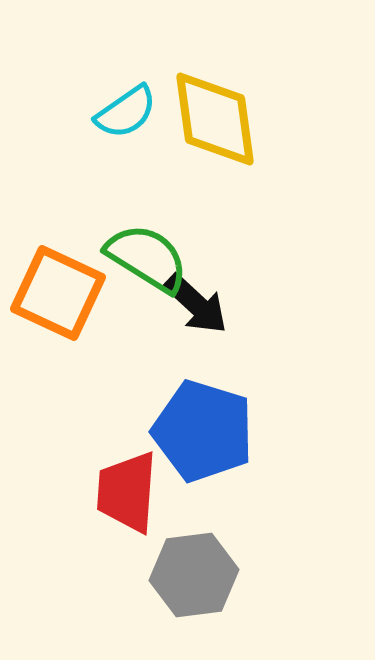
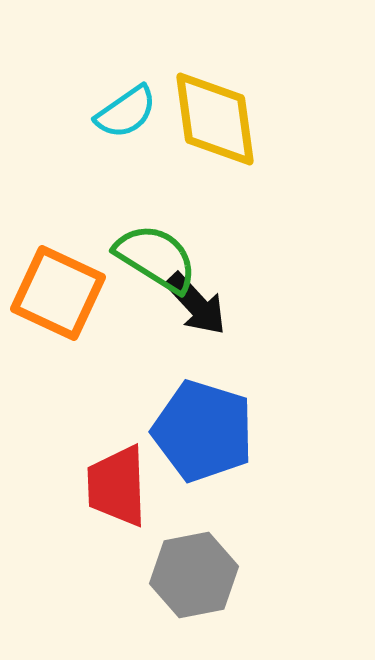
green semicircle: moved 9 px right
black arrow: rotated 4 degrees clockwise
red trapezoid: moved 10 px left, 6 px up; rotated 6 degrees counterclockwise
gray hexagon: rotated 4 degrees counterclockwise
